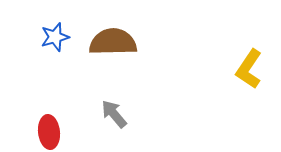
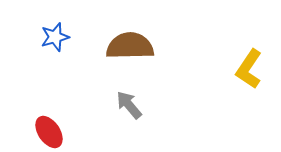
brown semicircle: moved 17 px right, 4 px down
gray arrow: moved 15 px right, 9 px up
red ellipse: rotated 28 degrees counterclockwise
